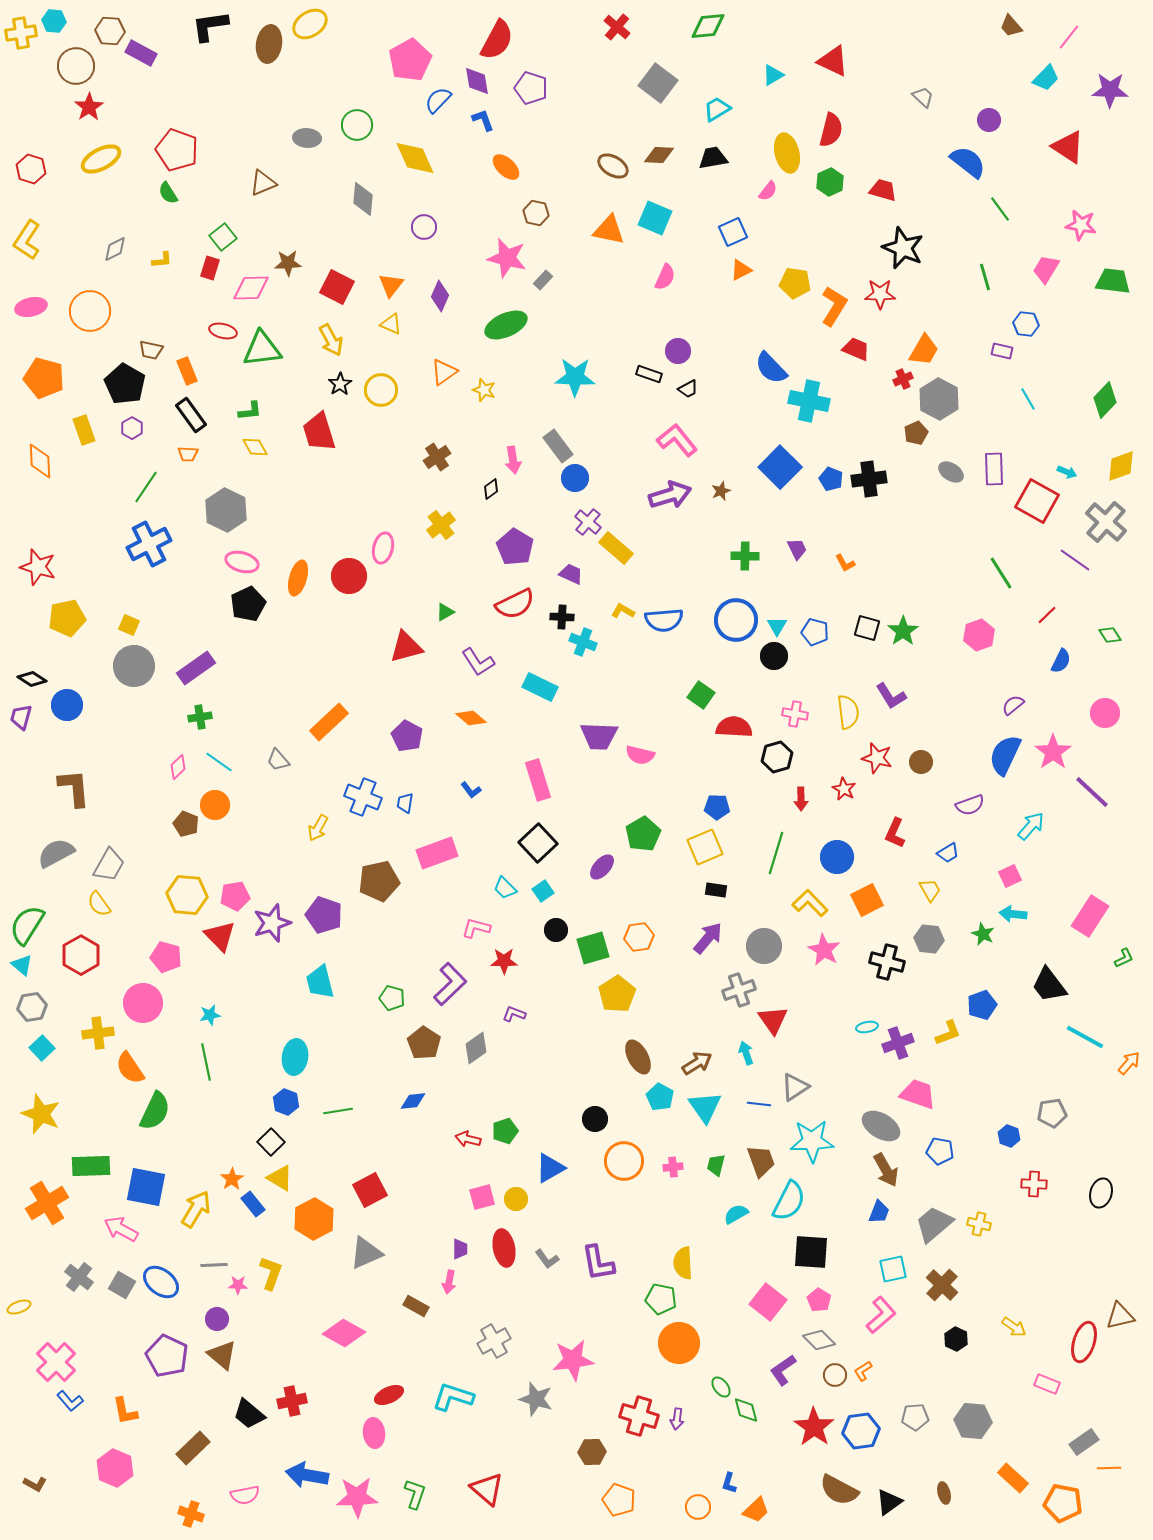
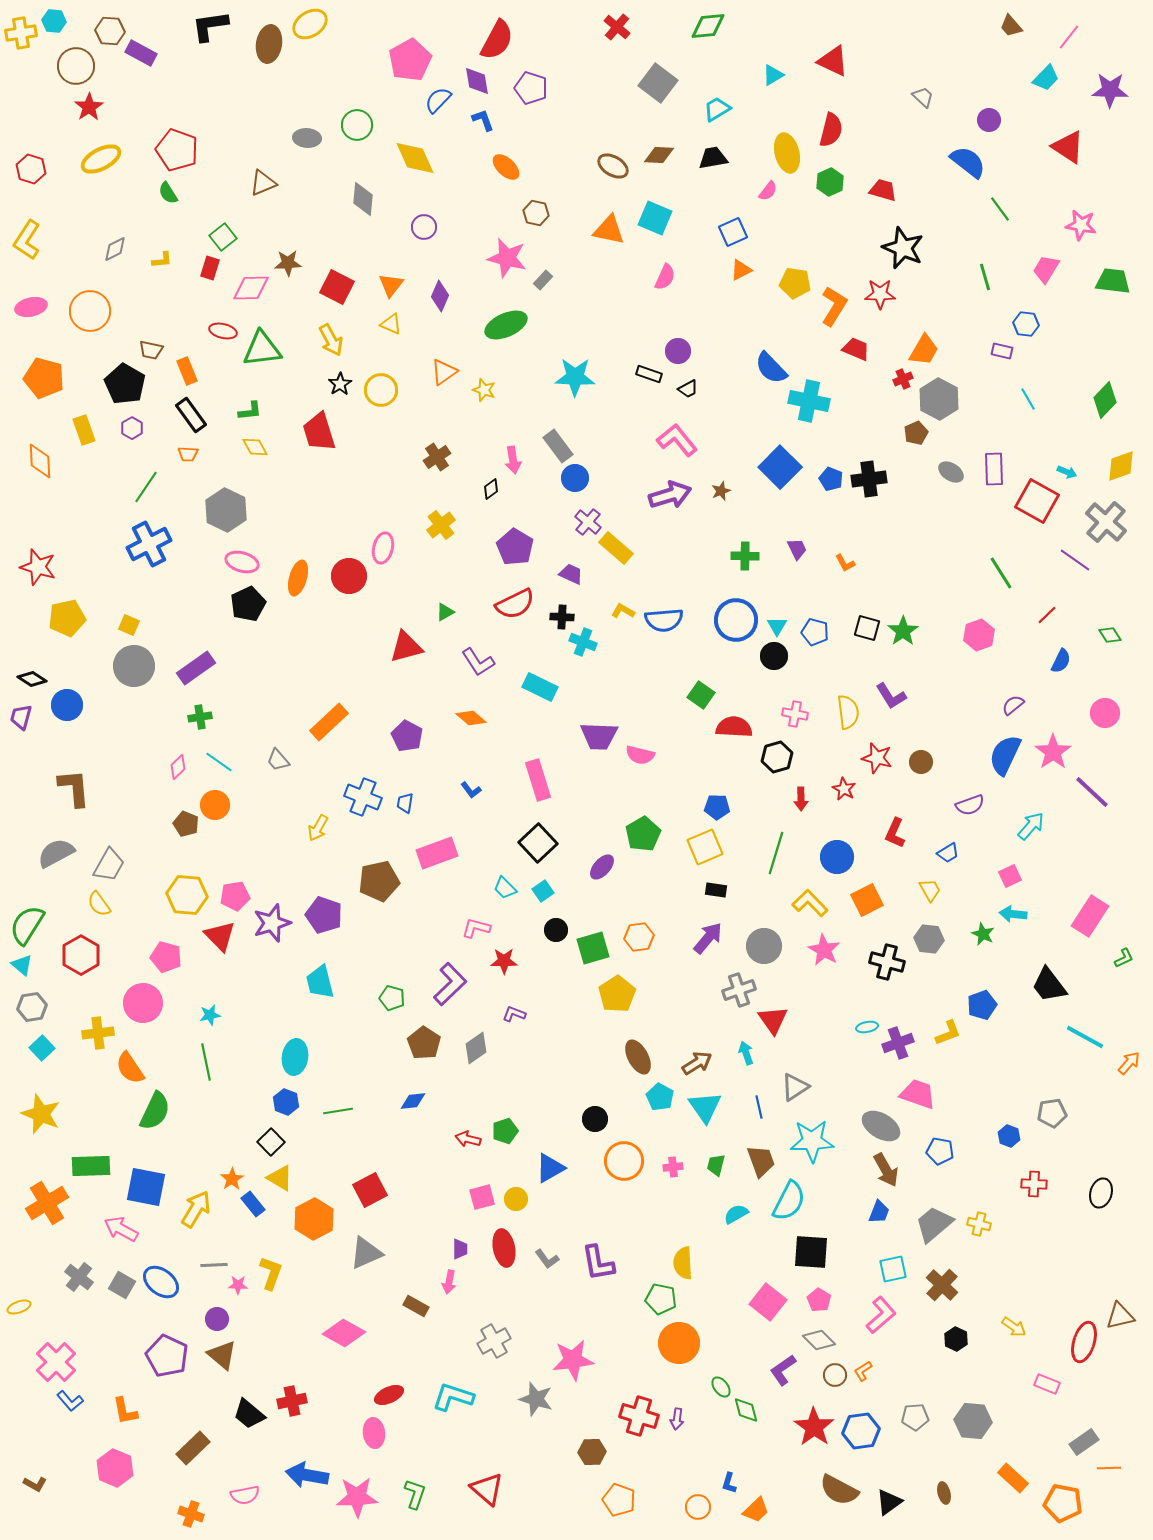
blue line at (759, 1104): moved 3 px down; rotated 70 degrees clockwise
